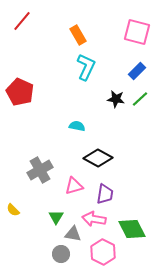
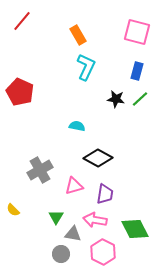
blue rectangle: rotated 30 degrees counterclockwise
pink arrow: moved 1 px right, 1 px down
green diamond: moved 3 px right
